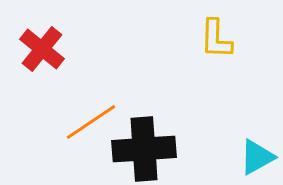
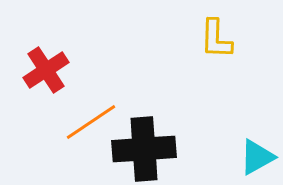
red cross: moved 4 px right, 21 px down; rotated 18 degrees clockwise
